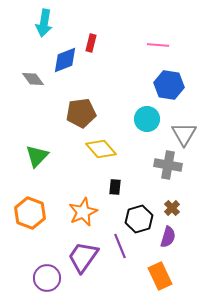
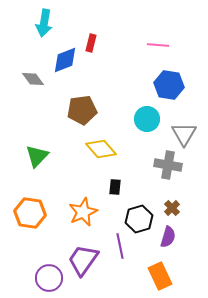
brown pentagon: moved 1 px right, 3 px up
orange hexagon: rotated 12 degrees counterclockwise
purple line: rotated 10 degrees clockwise
purple trapezoid: moved 3 px down
purple circle: moved 2 px right
